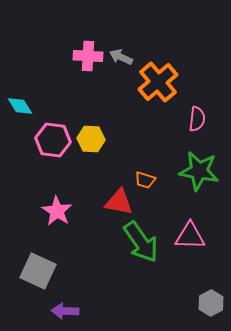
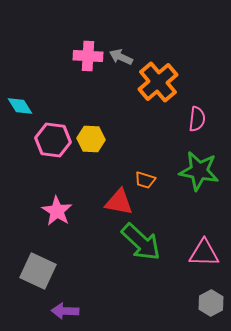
pink triangle: moved 14 px right, 17 px down
green arrow: rotated 12 degrees counterclockwise
